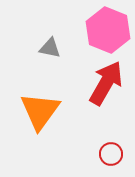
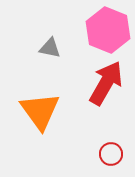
orange triangle: rotated 12 degrees counterclockwise
